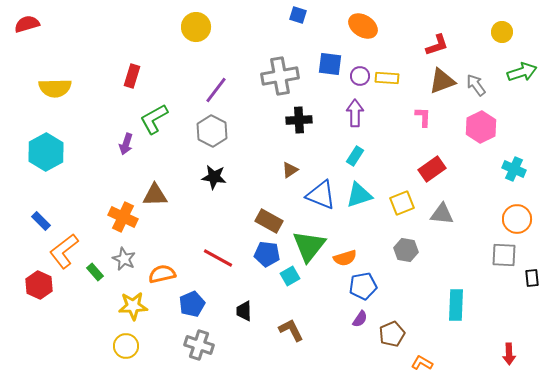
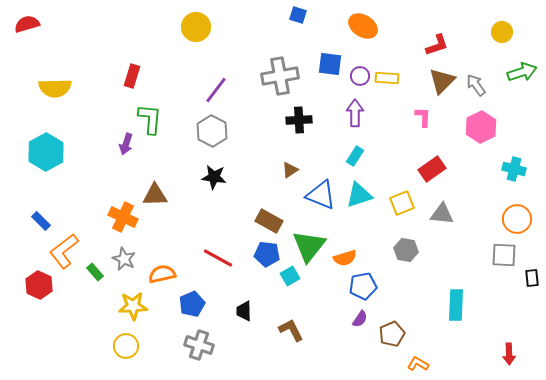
brown triangle at (442, 81): rotated 24 degrees counterclockwise
green L-shape at (154, 119): moved 4 px left; rotated 124 degrees clockwise
cyan cross at (514, 169): rotated 10 degrees counterclockwise
orange L-shape at (422, 363): moved 4 px left, 1 px down
